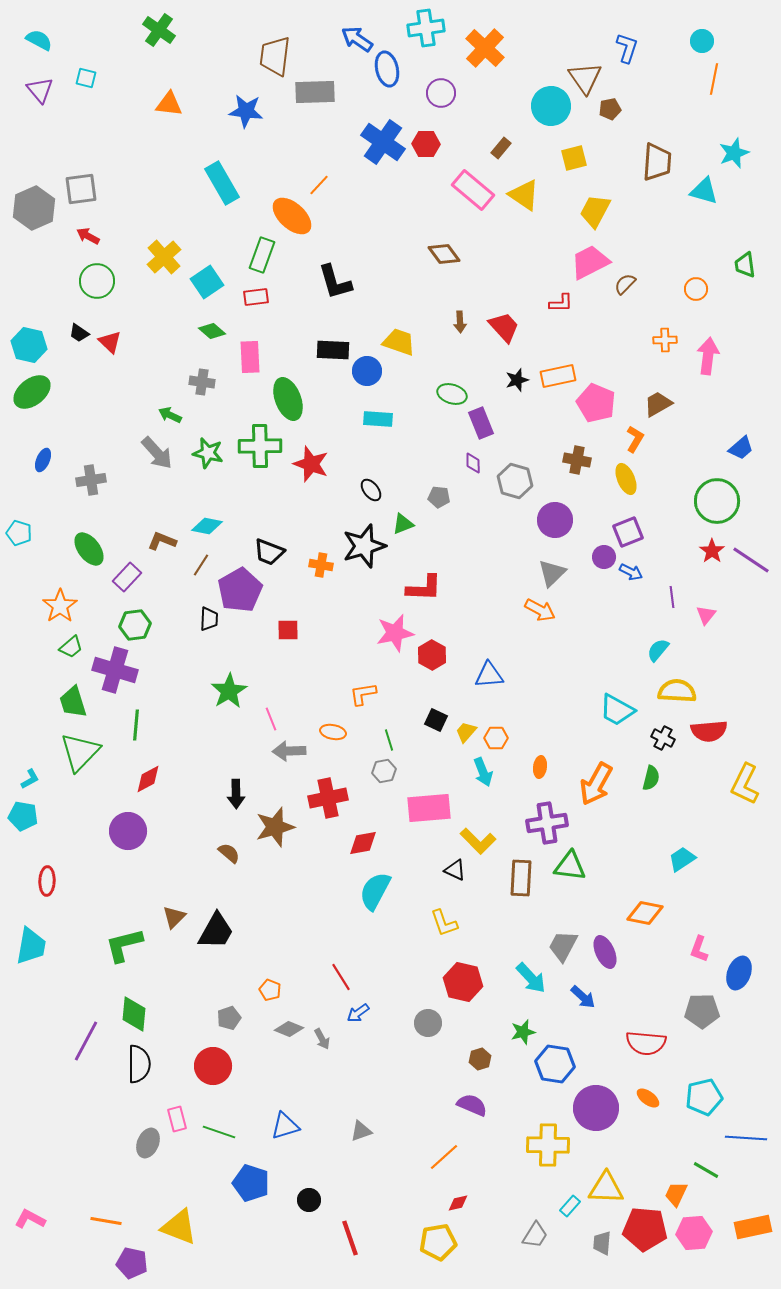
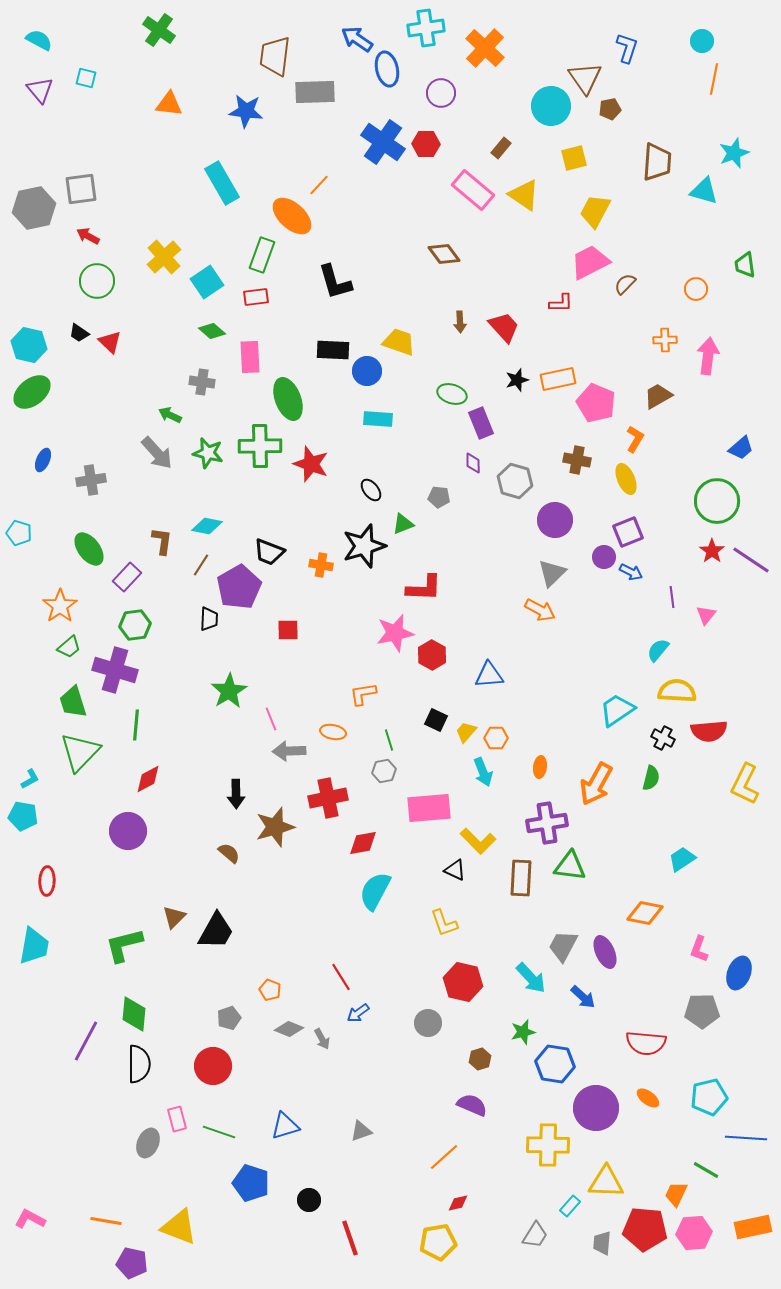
gray hexagon at (34, 208): rotated 12 degrees clockwise
orange rectangle at (558, 376): moved 3 px down
brown trapezoid at (658, 404): moved 8 px up
brown L-shape at (162, 541): rotated 76 degrees clockwise
purple pentagon at (240, 590): moved 1 px left, 3 px up
green trapezoid at (71, 647): moved 2 px left
cyan trapezoid at (617, 710): rotated 117 degrees clockwise
cyan trapezoid at (31, 946): moved 3 px right
cyan pentagon at (704, 1097): moved 5 px right
yellow triangle at (606, 1188): moved 6 px up
